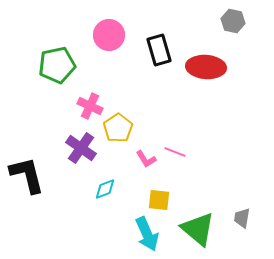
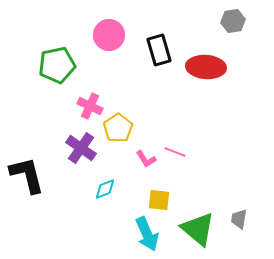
gray hexagon: rotated 20 degrees counterclockwise
gray trapezoid: moved 3 px left, 1 px down
